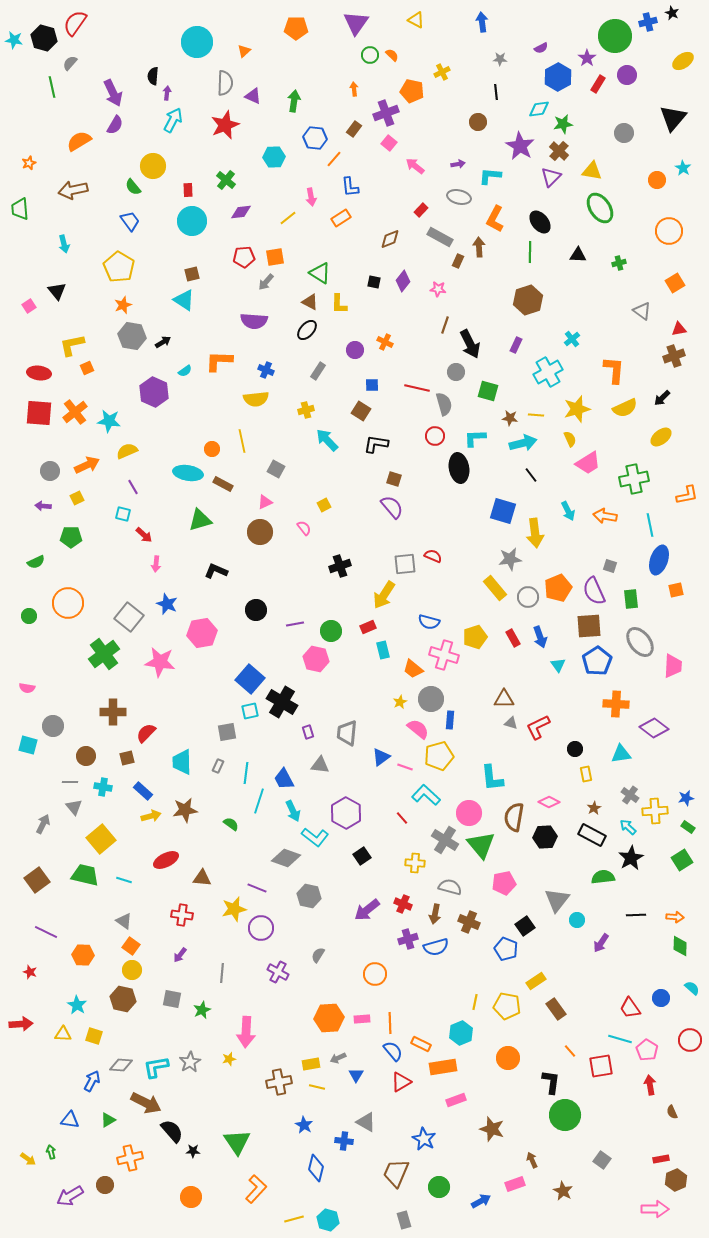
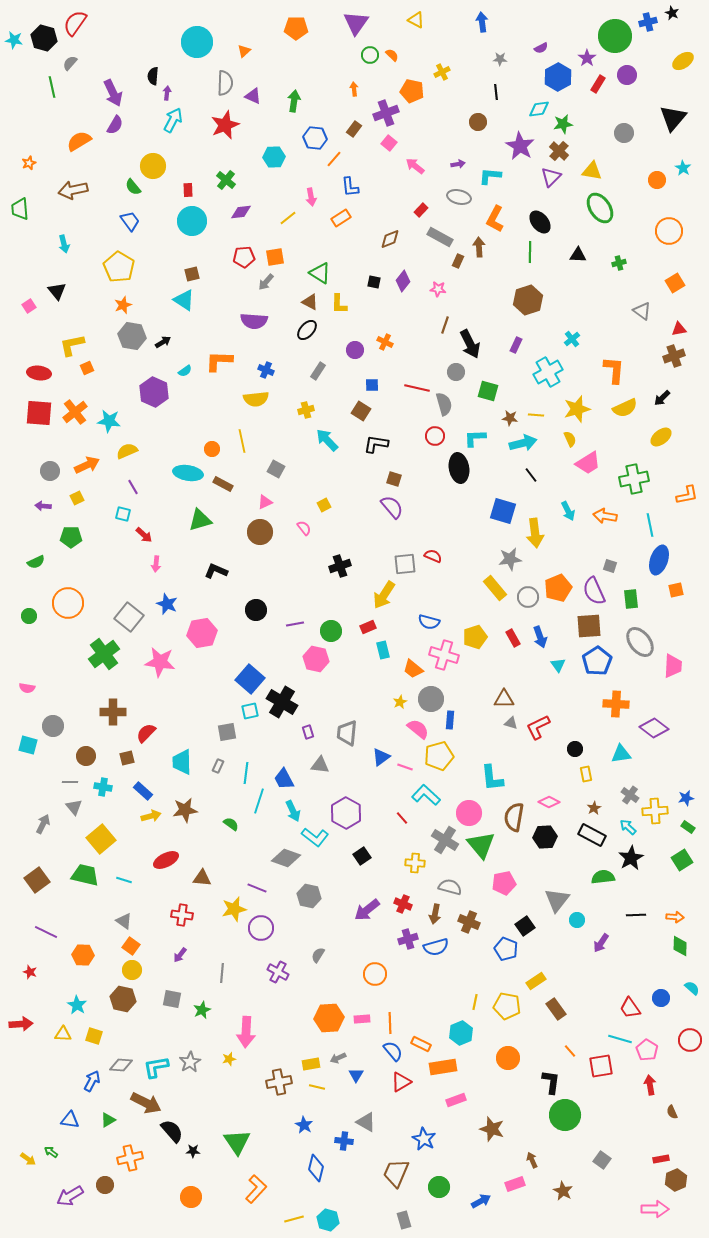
green arrow at (51, 1152): rotated 40 degrees counterclockwise
